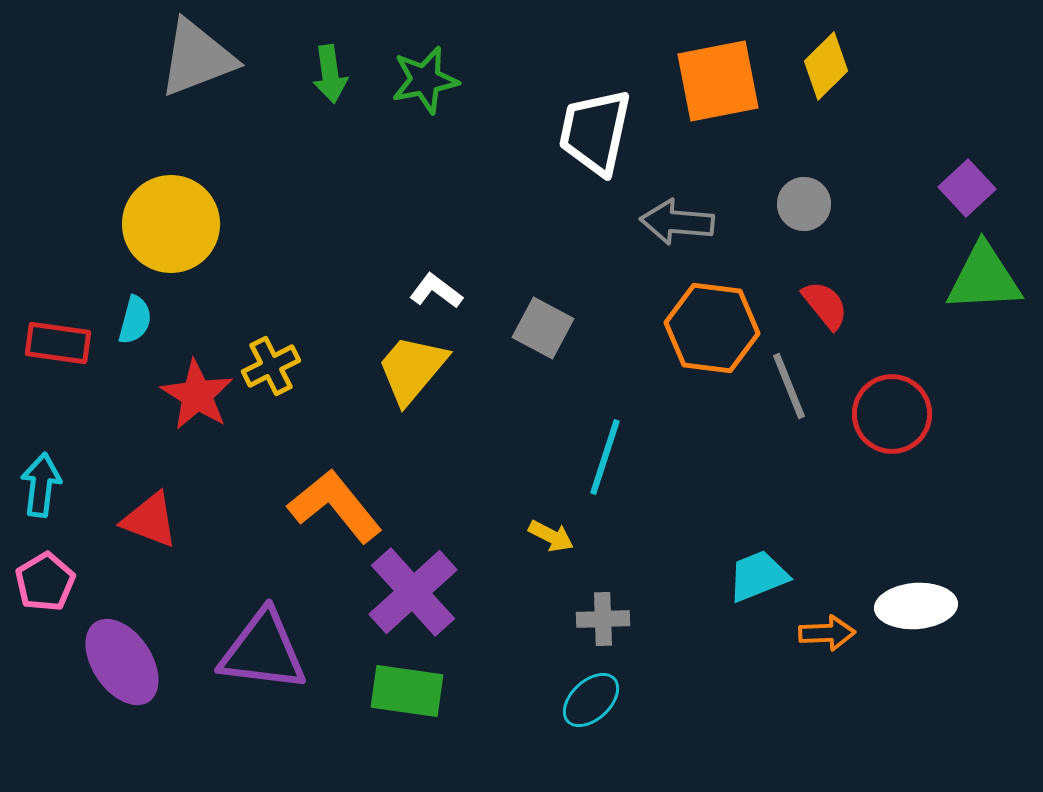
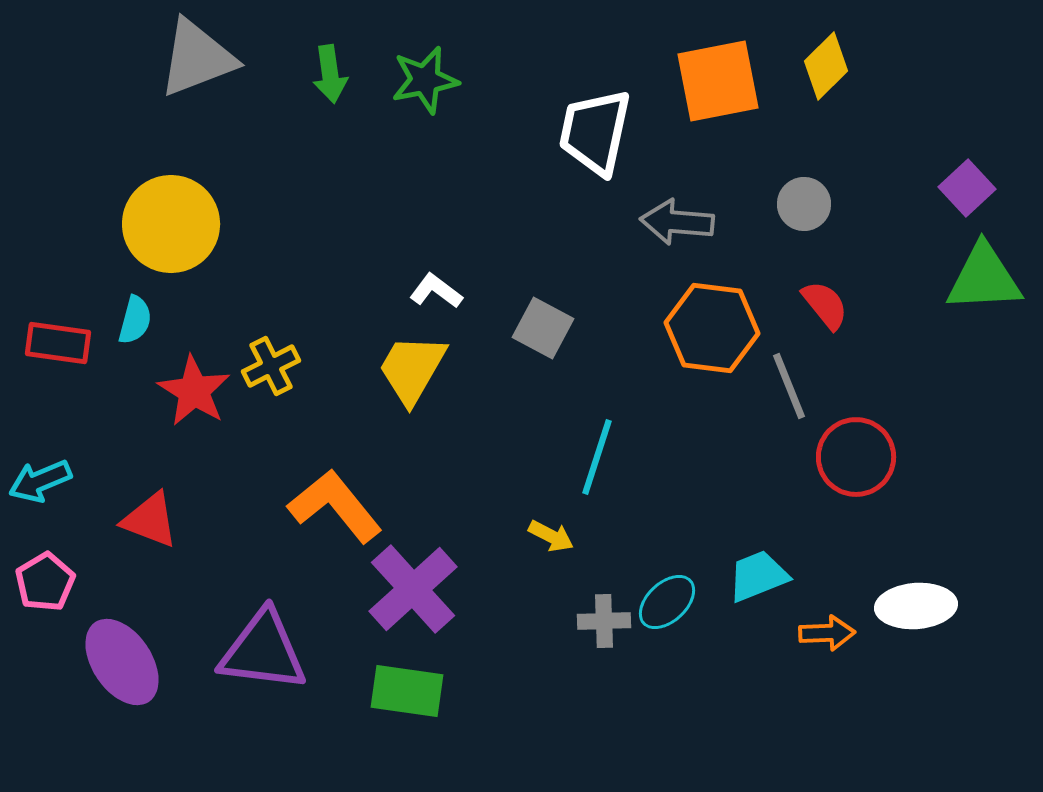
yellow trapezoid: rotated 10 degrees counterclockwise
red star: moved 3 px left, 4 px up
red circle: moved 36 px left, 43 px down
cyan line: moved 8 px left
cyan arrow: moved 1 px left, 4 px up; rotated 120 degrees counterclockwise
purple cross: moved 3 px up
gray cross: moved 1 px right, 2 px down
cyan ellipse: moved 76 px right, 98 px up
